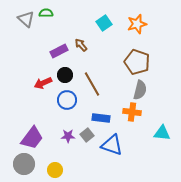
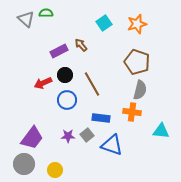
cyan triangle: moved 1 px left, 2 px up
